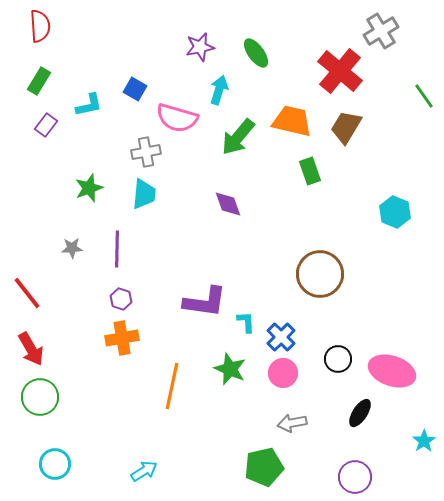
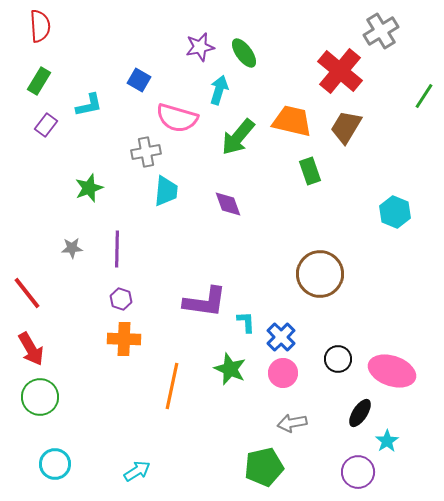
green ellipse at (256, 53): moved 12 px left
blue square at (135, 89): moved 4 px right, 9 px up
green line at (424, 96): rotated 68 degrees clockwise
cyan trapezoid at (144, 194): moved 22 px right, 3 px up
orange cross at (122, 338): moved 2 px right, 1 px down; rotated 12 degrees clockwise
cyan star at (424, 441): moved 37 px left
cyan arrow at (144, 471): moved 7 px left
purple circle at (355, 477): moved 3 px right, 5 px up
